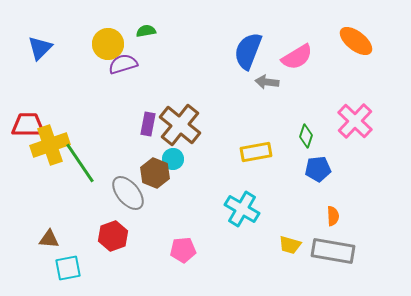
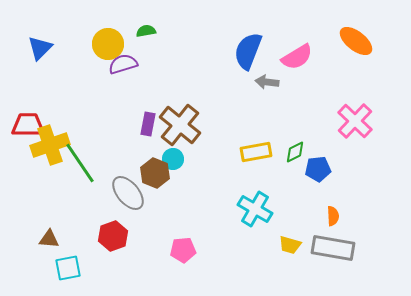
green diamond: moved 11 px left, 16 px down; rotated 45 degrees clockwise
cyan cross: moved 13 px right
gray rectangle: moved 3 px up
